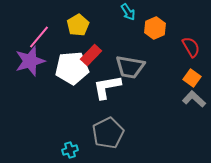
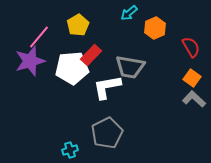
cyan arrow: moved 1 px right, 1 px down; rotated 84 degrees clockwise
gray pentagon: moved 1 px left
